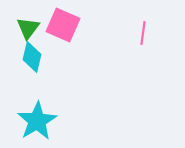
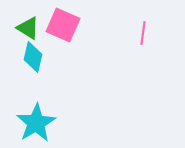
green triangle: rotated 35 degrees counterclockwise
cyan diamond: moved 1 px right
cyan star: moved 1 px left, 2 px down
